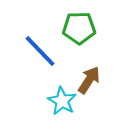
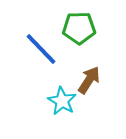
blue line: moved 1 px right, 2 px up
